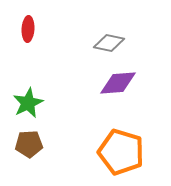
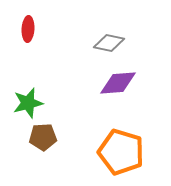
green star: rotated 12 degrees clockwise
brown pentagon: moved 14 px right, 7 px up
